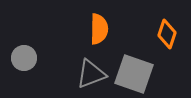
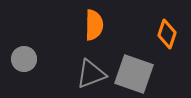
orange semicircle: moved 5 px left, 4 px up
gray circle: moved 1 px down
